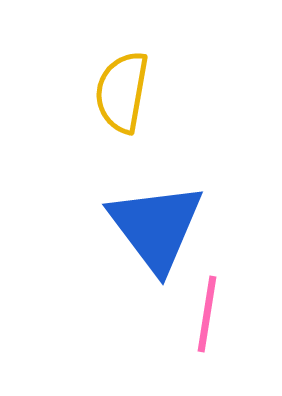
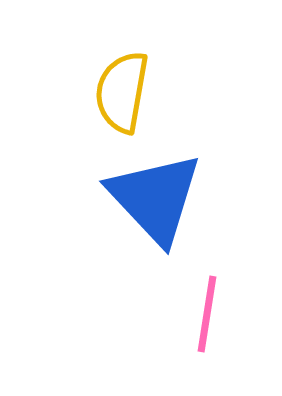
blue triangle: moved 1 px left, 29 px up; rotated 6 degrees counterclockwise
